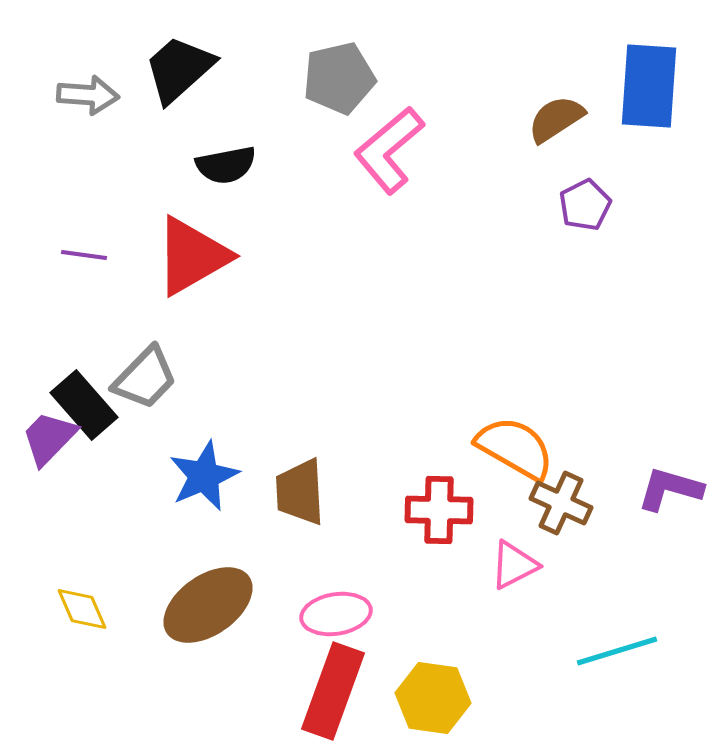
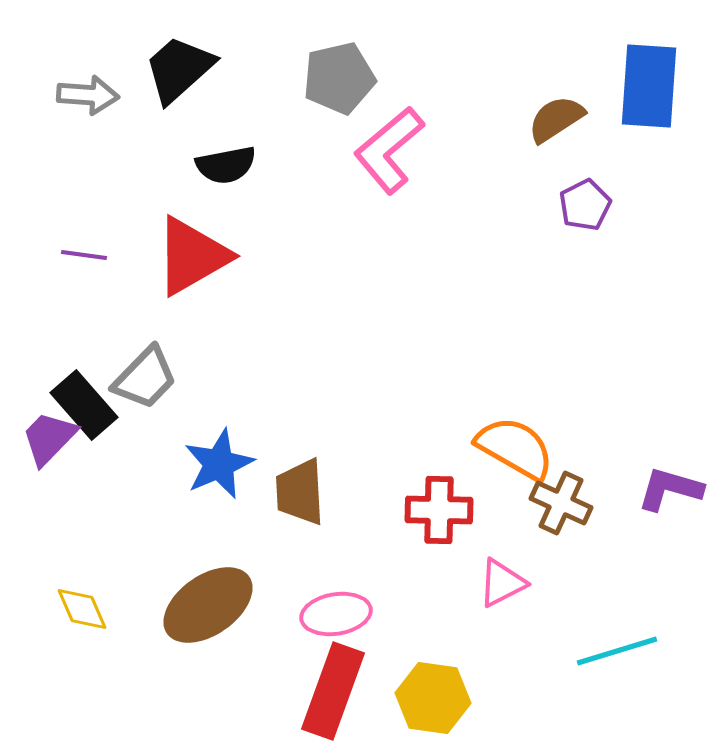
blue star: moved 15 px right, 12 px up
pink triangle: moved 12 px left, 18 px down
